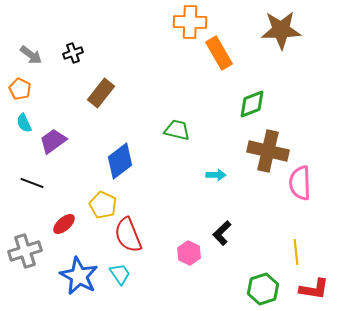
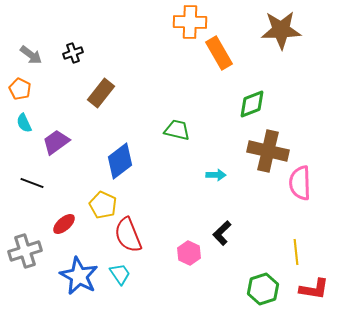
purple trapezoid: moved 3 px right, 1 px down
